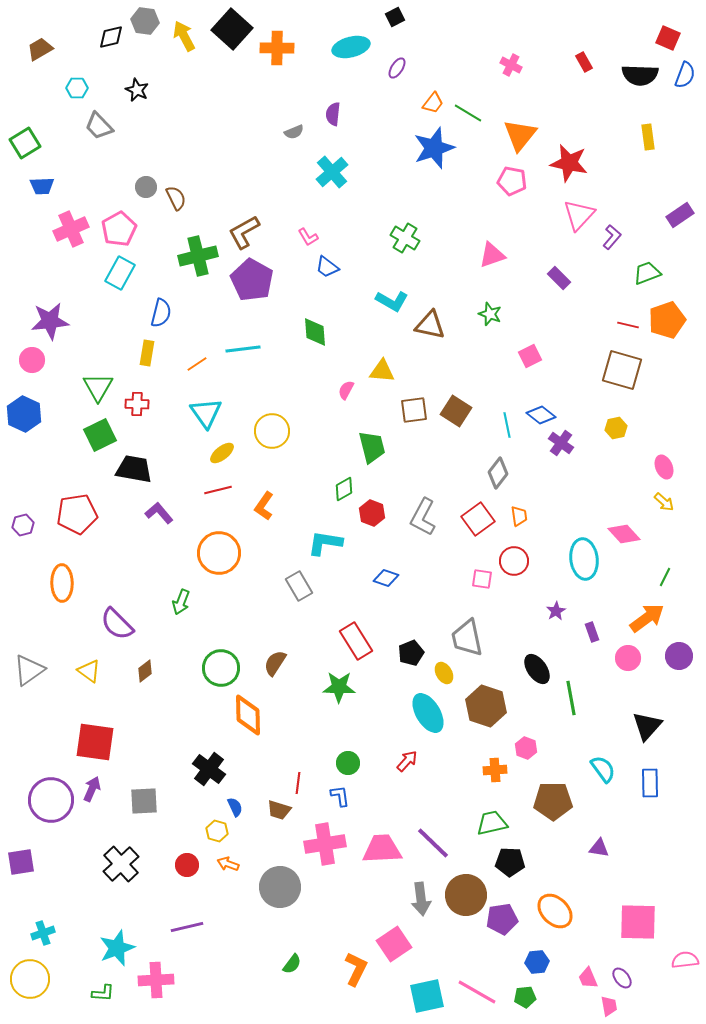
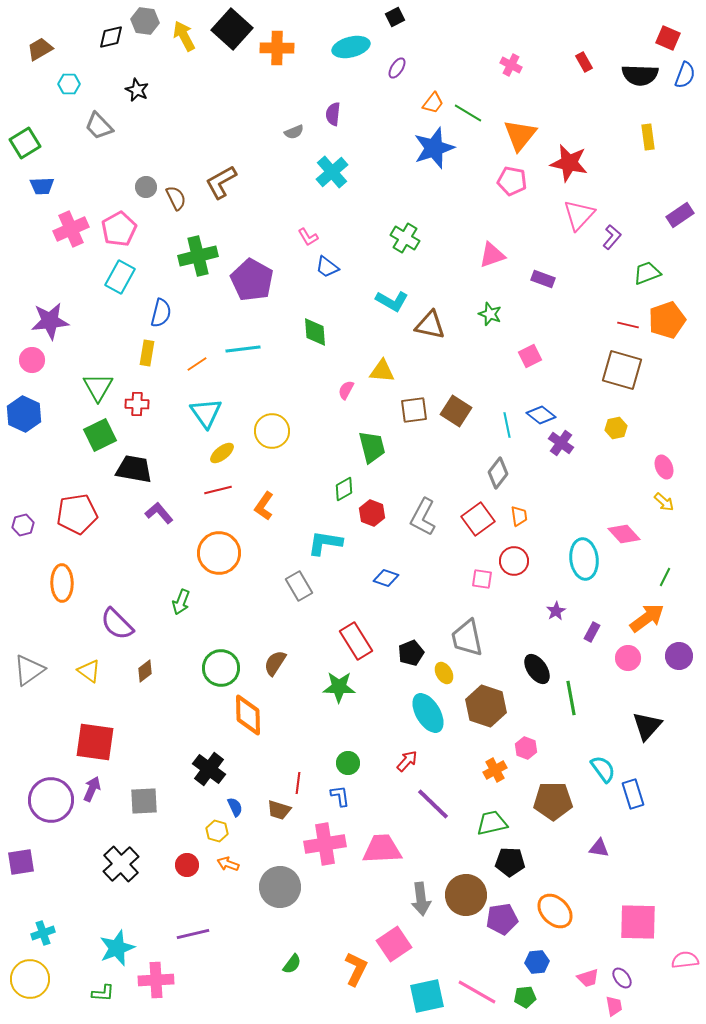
cyan hexagon at (77, 88): moved 8 px left, 4 px up
brown L-shape at (244, 232): moved 23 px left, 50 px up
cyan rectangle at (120, 273): moved 4 px down
purple rectangle at (559, 278): moved 16 px left, 1 px down; rotated 25 degrees counterclockwise
purple rectangle at (592, 632): rotated 48 degrees clockwise
orange cross at (495, 770): rotated 25 degrees counterclockwise
blue rectangle at (650, 783): moved 17 px left, 11 px down; rotated 16 degrees counterclockwise
purple line at (433, 843): moved 39 px up
purple line at (187, 927): moved 6 px right, 7 px down
pink trapezoid at (588, 978): rotated 85 degrees counterclockwise
pink trapezoid at (609, 1006): moved 5 px right
